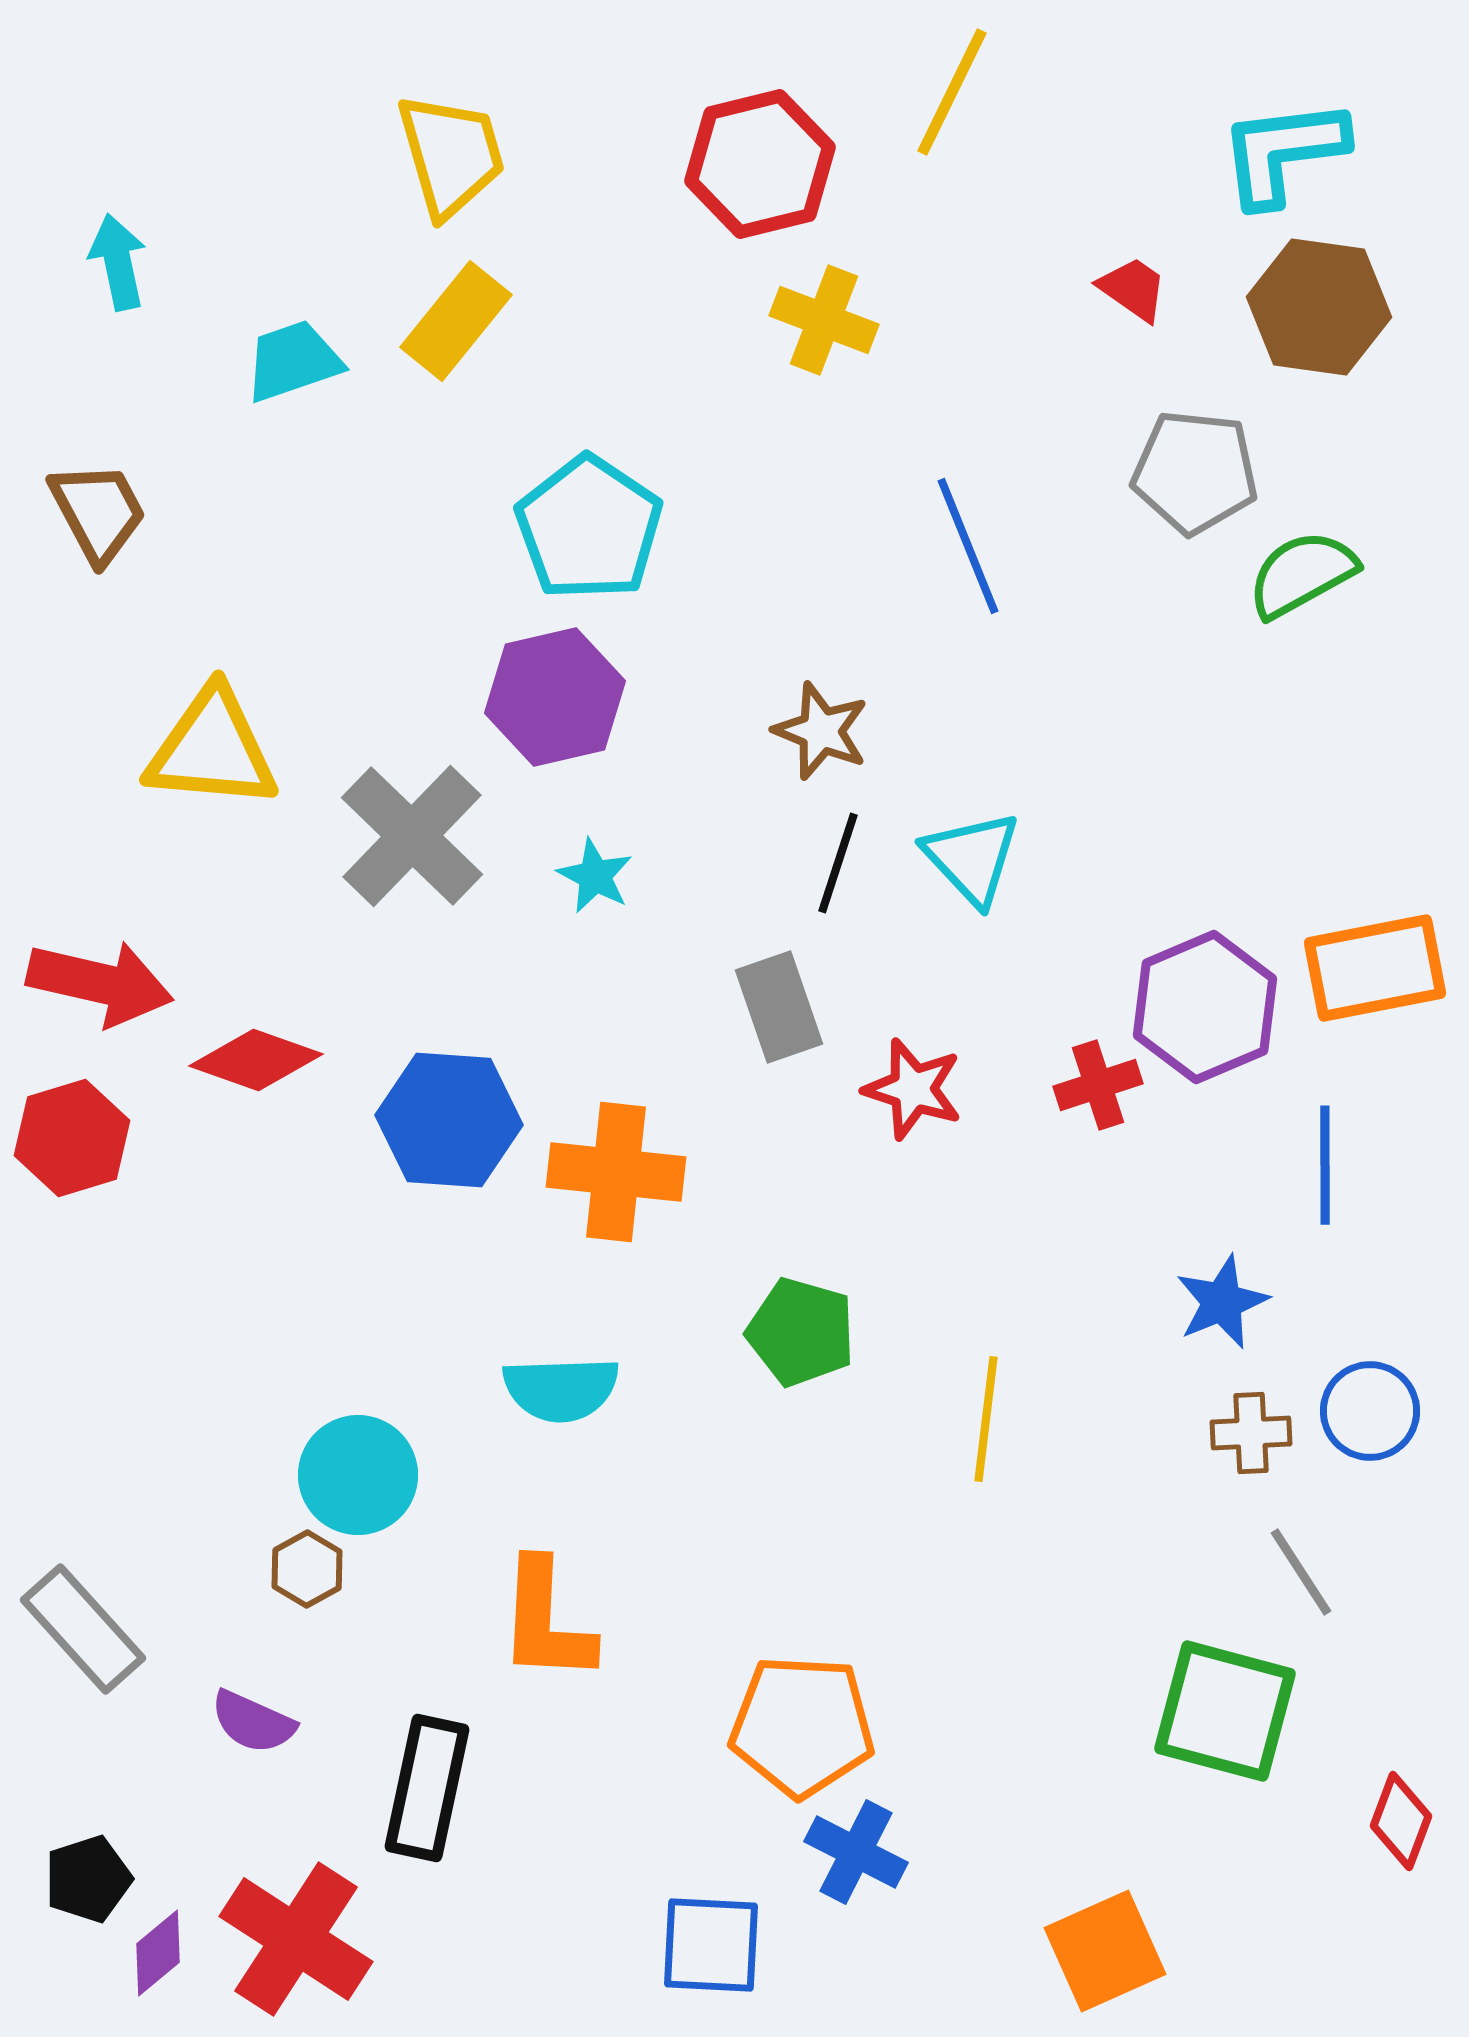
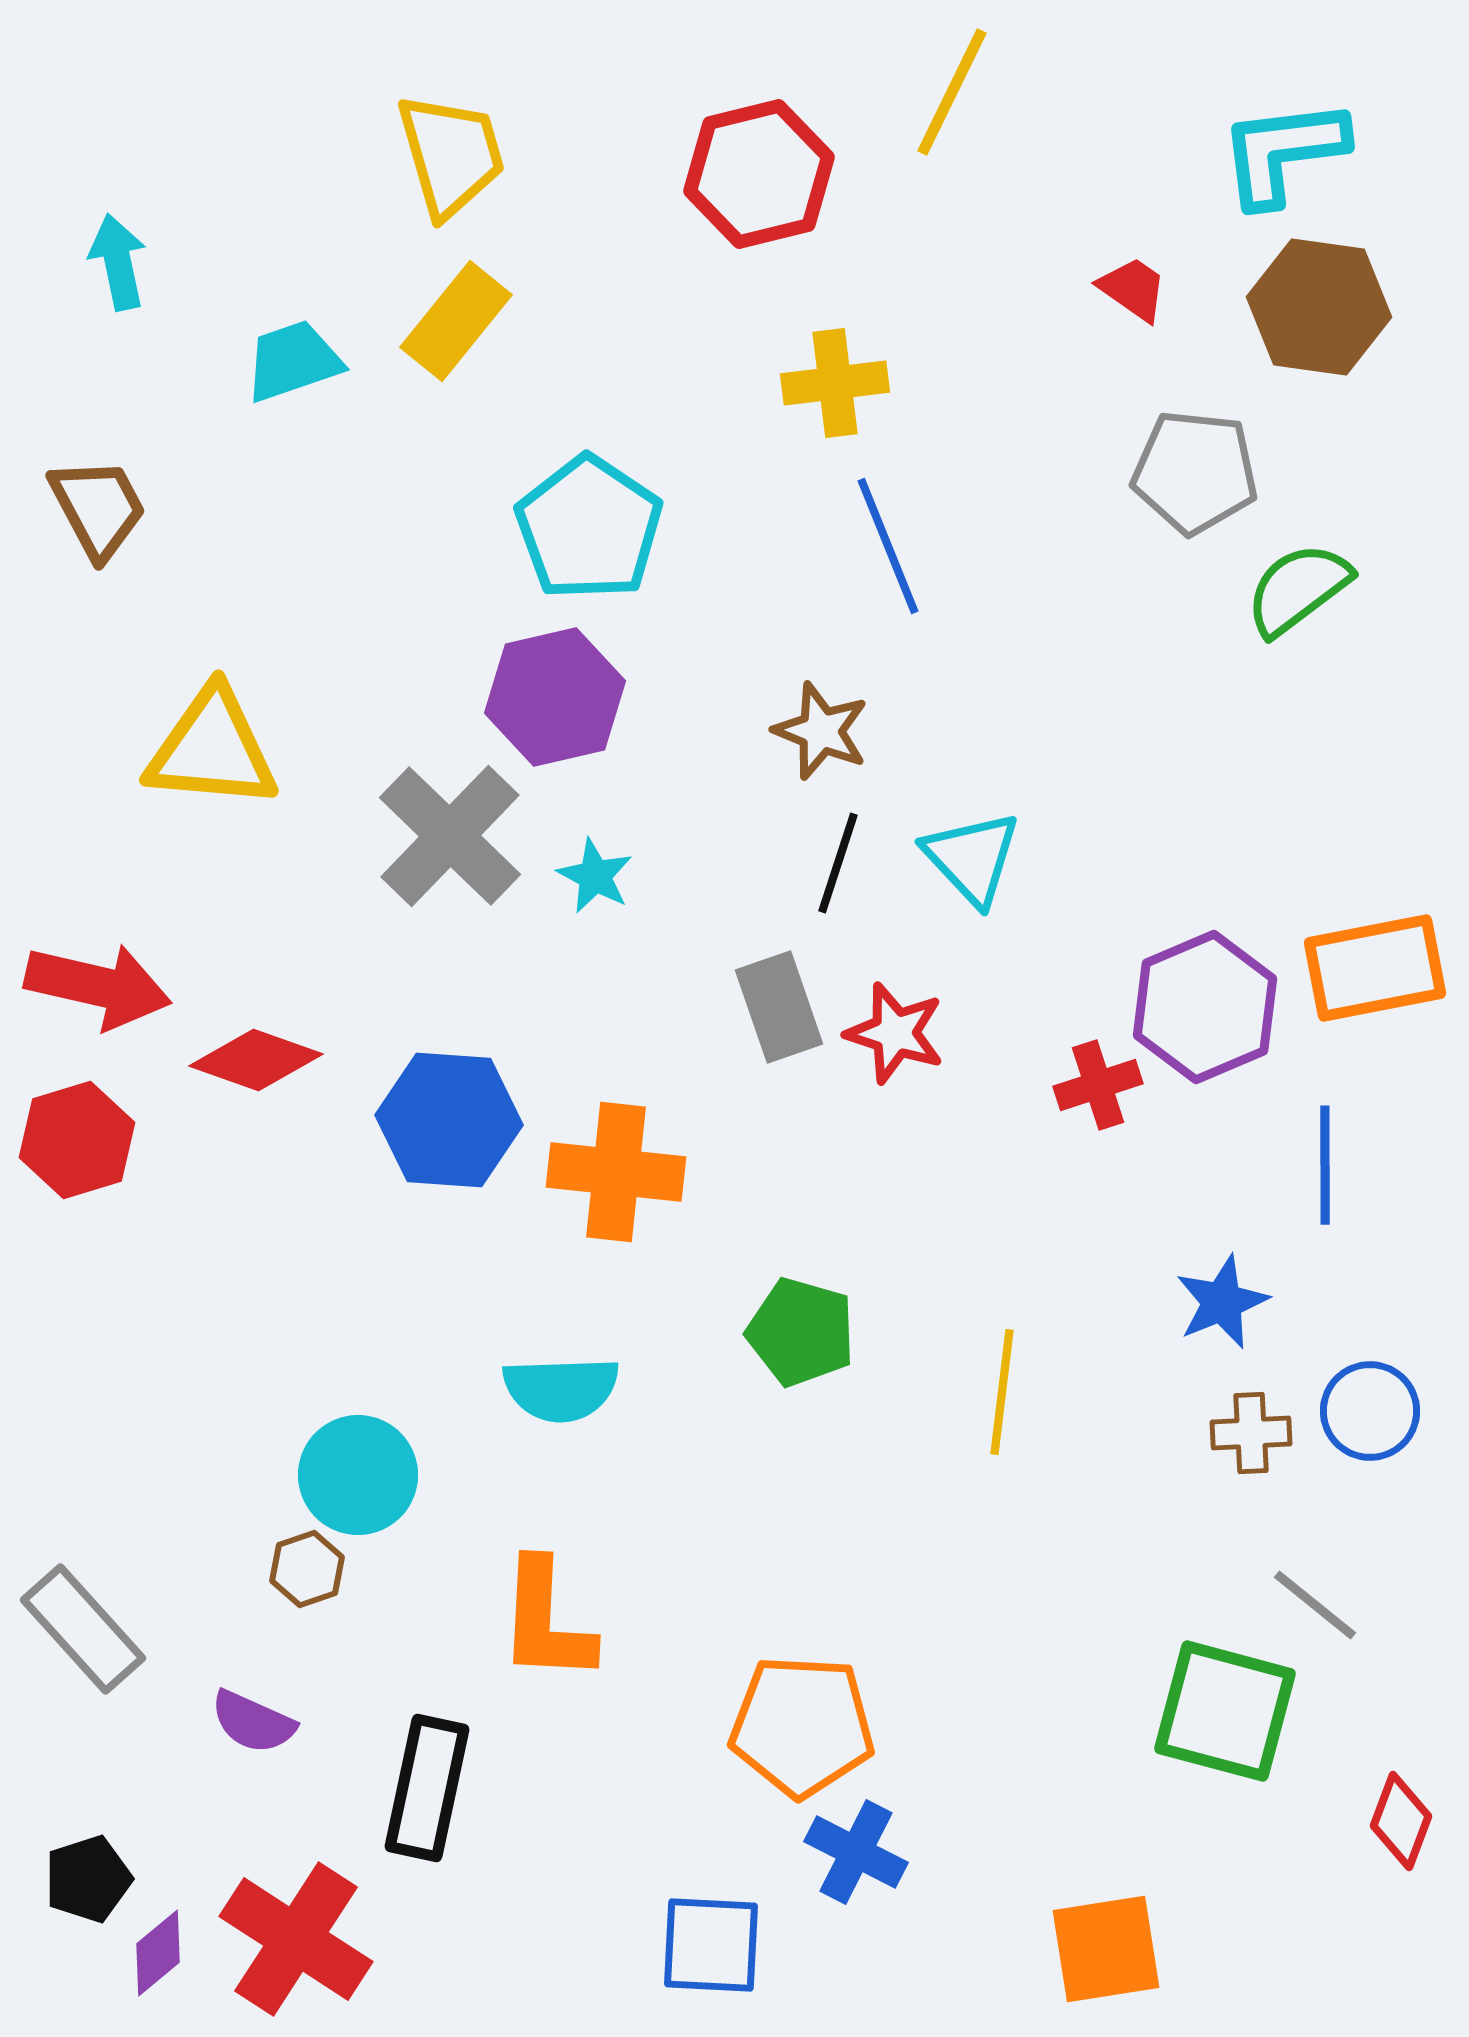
red hexagon at (760, 164): moved 1 px left, 10 px down
yellow cross at (824, 320): moved 11 px right, 63 px down; rotated 28 degrees counterclockwise
brown trapezoid at (98, 512): moved 4 px up
blue line at (968, 546): moved 80 px left
green semicircle at (1302, 574): moved 4 px left, 15 px down; rotated 8 degrees counterclockwise
gray cross at (412, 836): moved 38 px right
red arrow at (100, 983): moved 2 px left, 3 px down
red star at (913, 1089): moved 18 px left, 56 px up
red hexagon at (72, 1138): moved 5 px right, 2 px down
yellow line at (986, 1419): moved 16 px right, 27 px up
brown hexagon at (307, 1569): rotated 10 degrees clockwise
gray line at (1301, 1572): moved 14 px right, 33 px down; rotated 18 degrees counterclockwise
orange square at (1105, 1951): moved 1 px right, 2 px up; rotated 15 degrees clockwise
